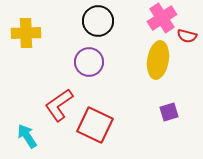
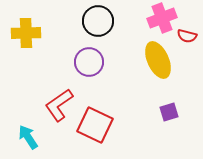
pink cross: rotated 12 degrees clockwise
yellow ellipse: rotated 33 degrees counterclockwise
cyan arrow: moved 1 px right, 1 px down
